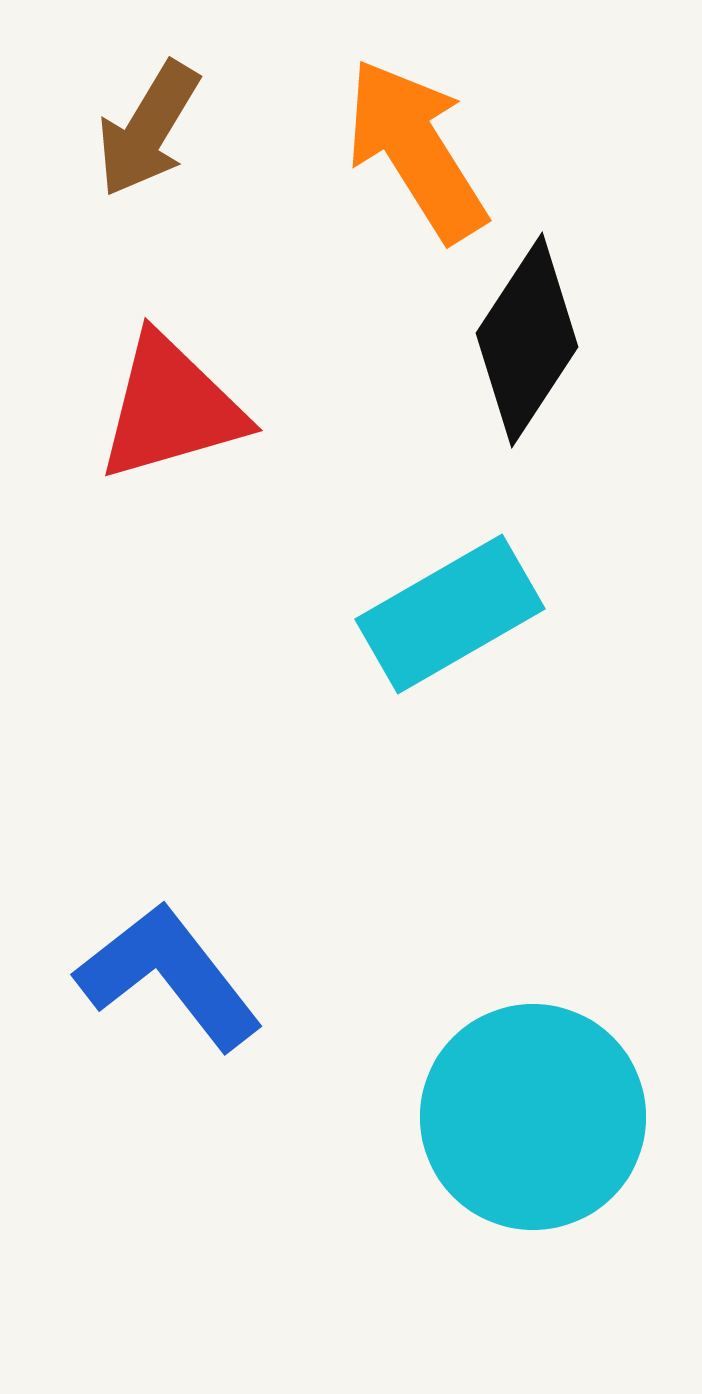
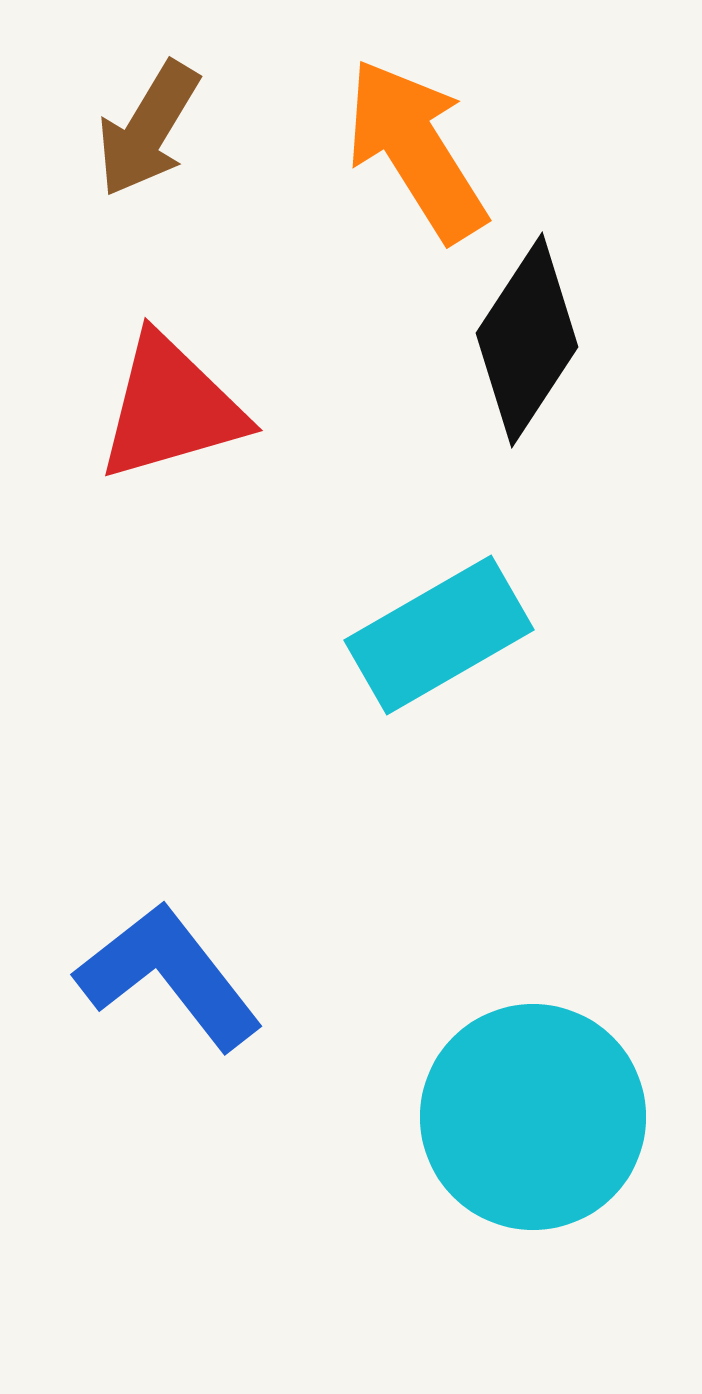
cyan rectangle: moved 11 px left, 21 px down
